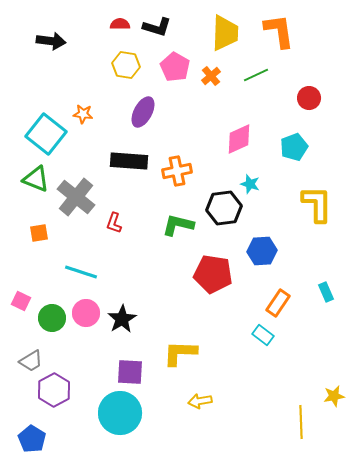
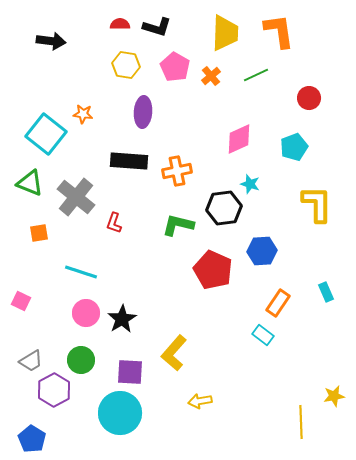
purple ellipse at (143, 112): rotated 24 degrees counterclockwise
green triangle at (36, 179): moved 6 px left, 4 px down
red pentagon at (213, 274): moved 4 px up; rotated 15 degrees clockwise
green circle at (52, 318): moved 29 px right, 42 px down
yellow L-shape at (180, 353): moved 6 px left; rotated 51 degrees counterclockwise
